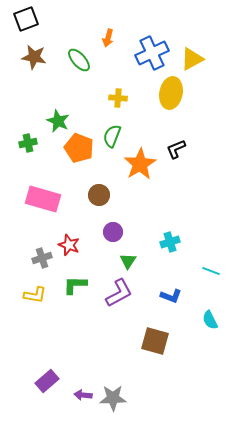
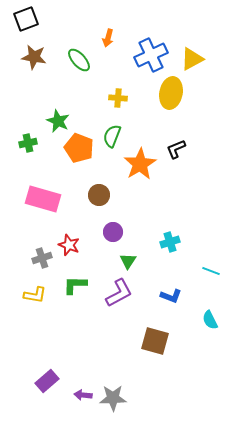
blue cross: moved 1 px left, 2 px down
